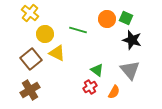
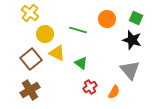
green square: moved 10 px right
green triangle: moved 16 px left, 7 px up
